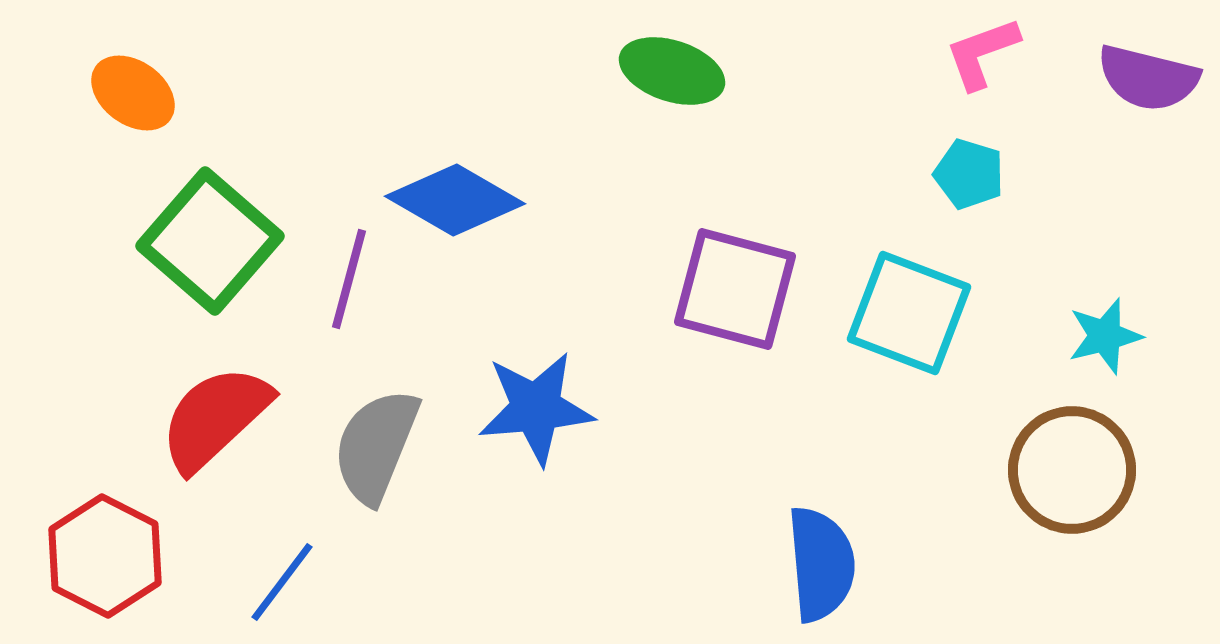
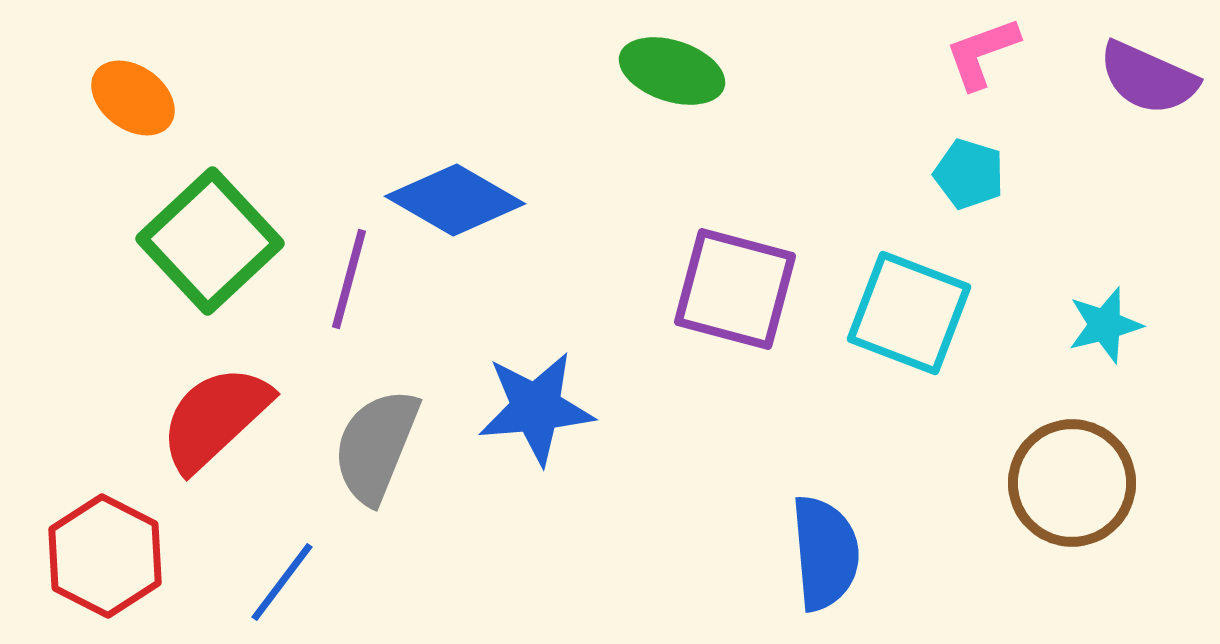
purple semicircle: rotated 10 degrees clockwise
orange ellipse: moved 5 px down
green square: rotated 6 degrees clockwise
cyan star: moved 11 px up
brown circle: moved 13 px down
blue semicircle: moved 4 px right, 11 px up
